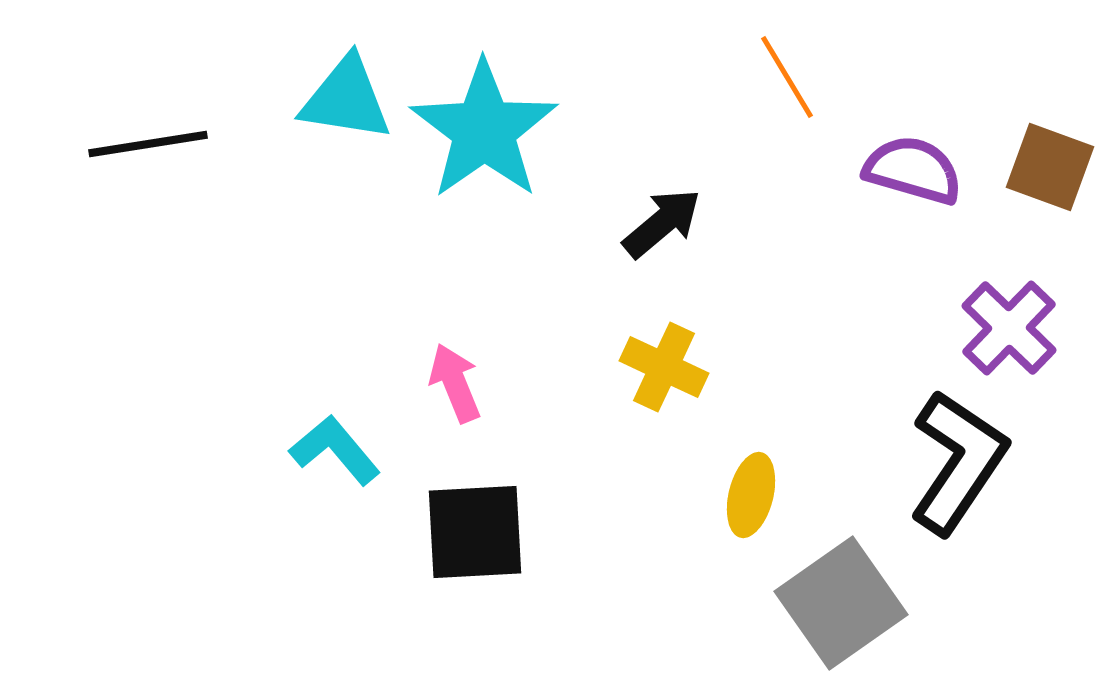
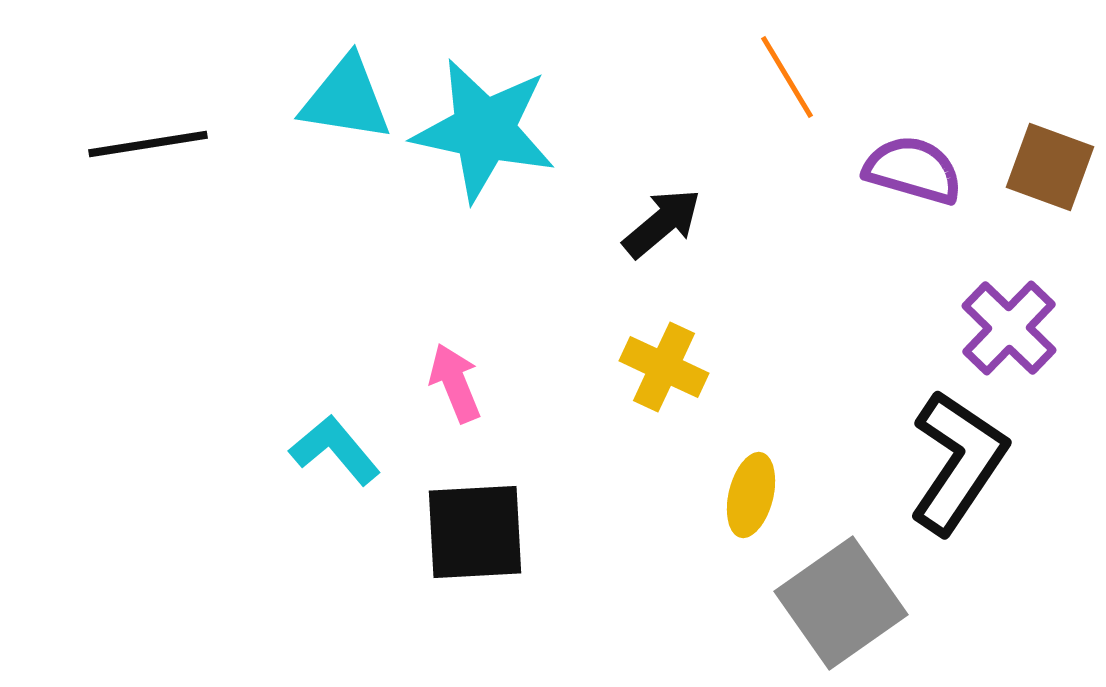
cyan star: rotated 25 degrees counterclockwise
